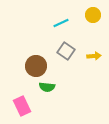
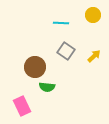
cyan line: rotated 28 degrees clockwise
yellow arrow: rotated 40 degrees counterclockwise
brown circle: moved 1 px left, 1 px down
